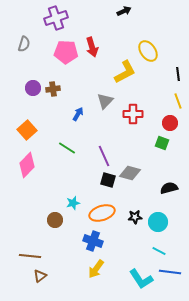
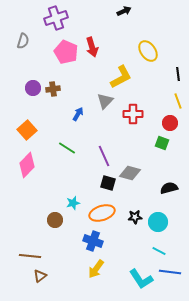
gray semicircle: moved 1 px left, 3 px up
pink pentagon: rotated 20 degrees clockwise
yellow L-shape: moved 4 px left, 5 px down
black square: moved 3 px down
